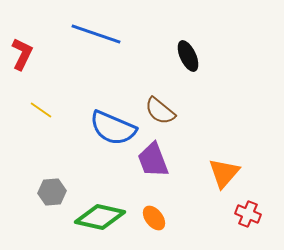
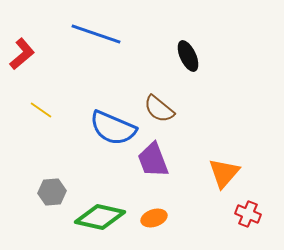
red L-shape: rotated 24 degrees clockwise
brown semicircle: moved 1 px left, 2 px up
orange ellipse: rotated 70 degrees counterclockwise
